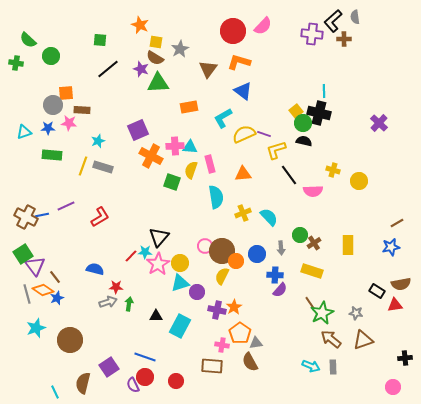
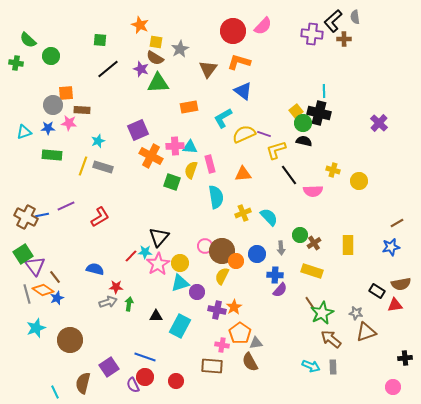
brown triangle at (363, 340): moved 3 px right, 8 px up
